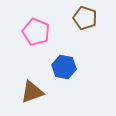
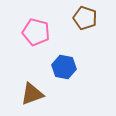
pink pentagon: rotated 8 degrees counterclockwise
brown triangle: moved 2 px down
